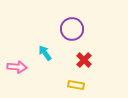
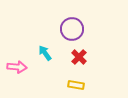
red cross: moved 5 px left, 3 px up
